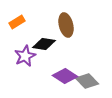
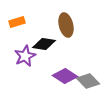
orange rectangle: rotated 14 degrees clockwise
gray diamond: moved 1 px right
